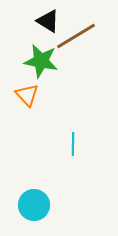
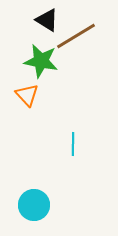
black triangle: moved 1 px left, 1 px up
